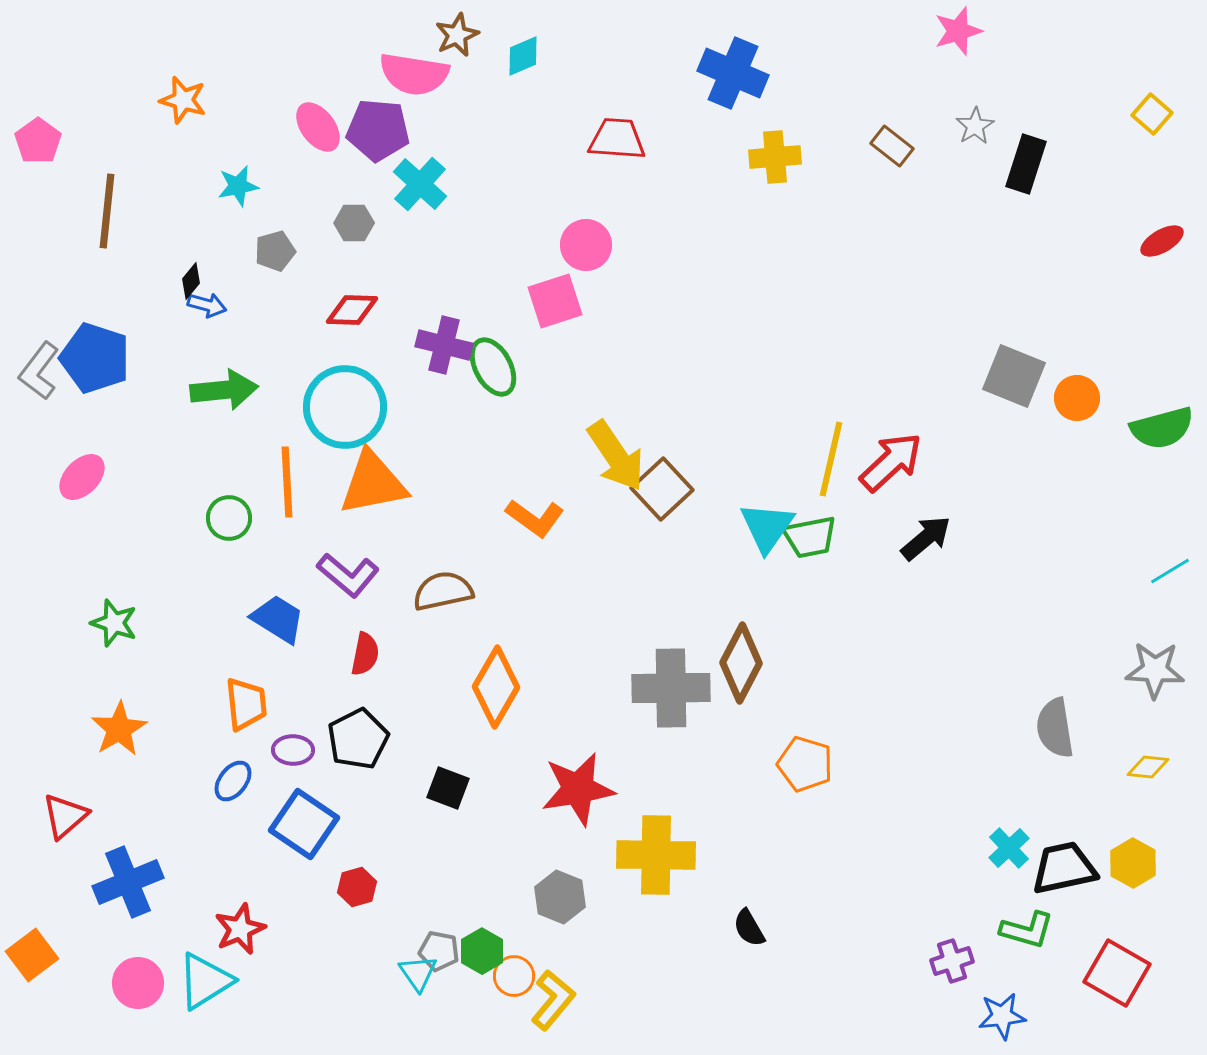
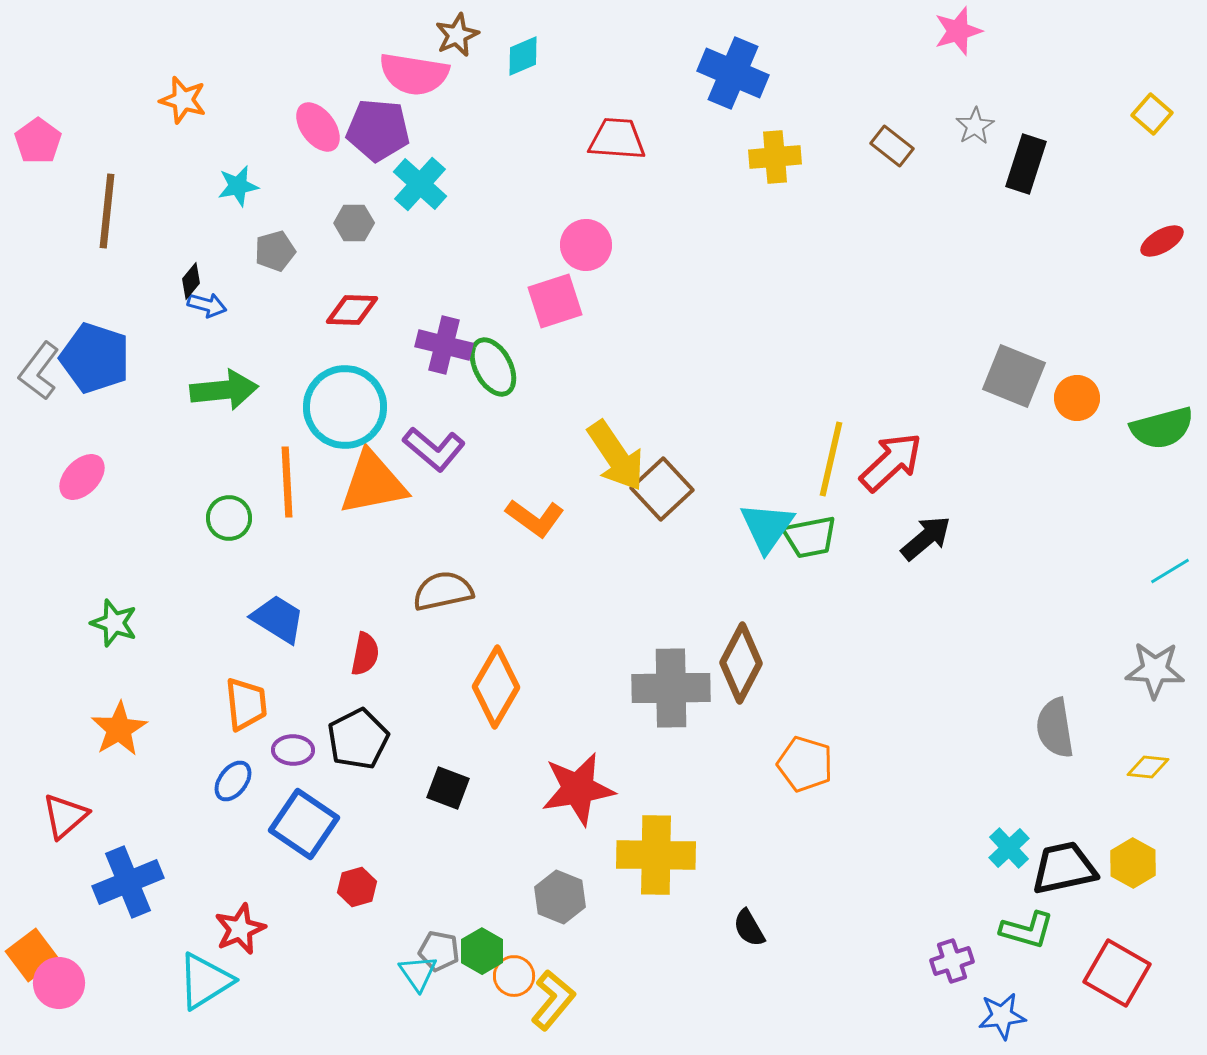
purple L-shape at (348, 575): moved 86 px right, 126 px up
pink circle at (138, 983): moved 79 px left
